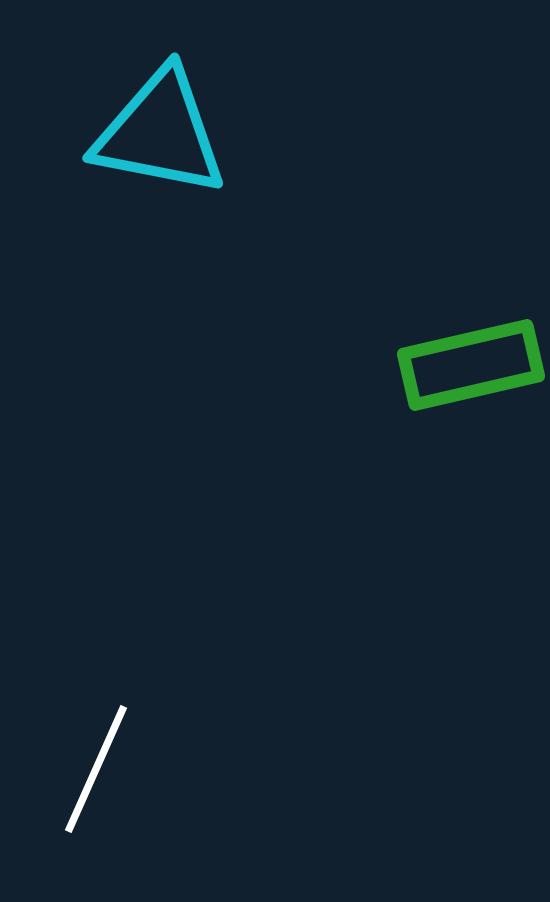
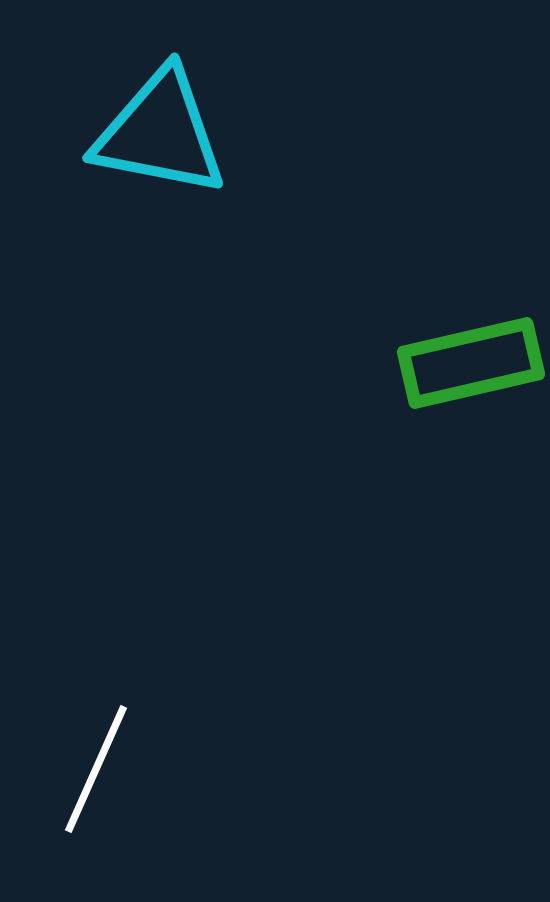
green rectangle: moved 2 px up
